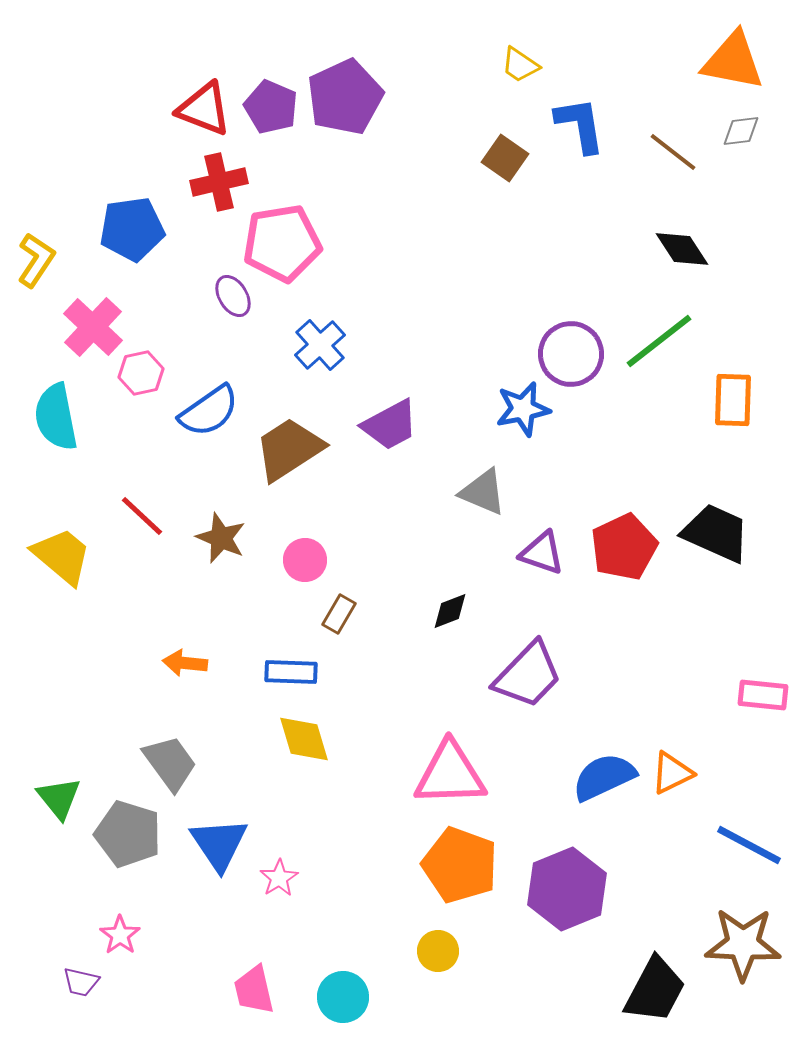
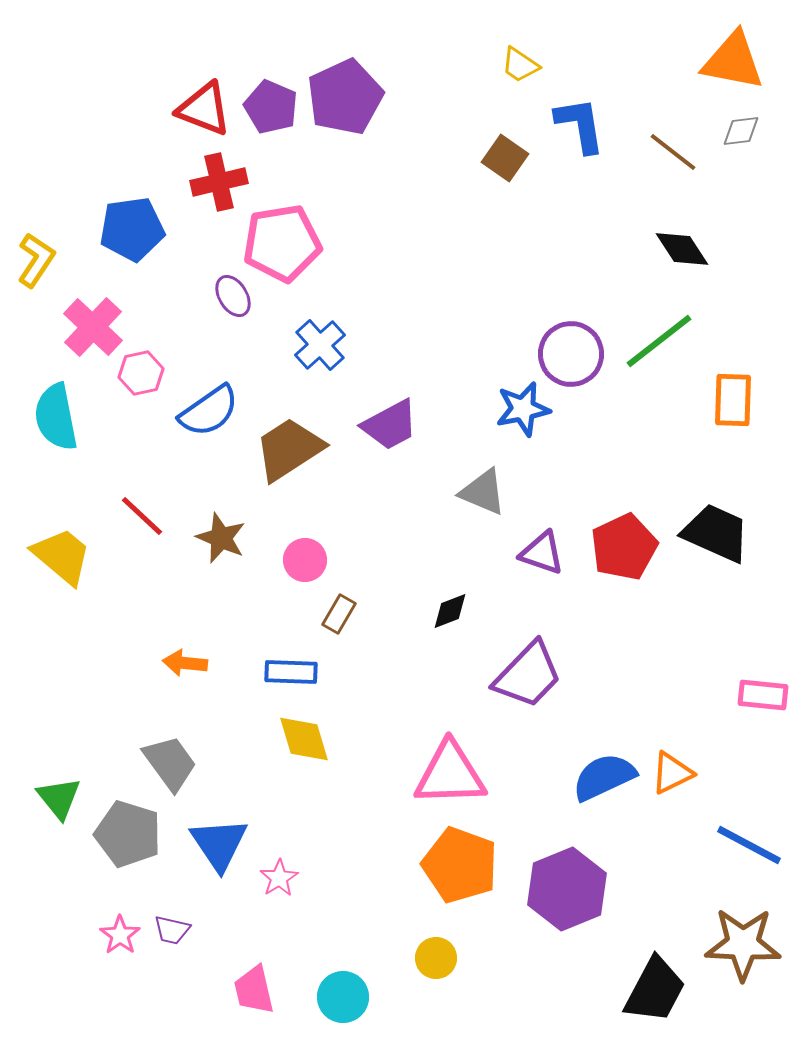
yellow circle at (438, 951): moved 2 px left, 7 px down
purple trapezoid at (81, 982): moved 91 px right, 52 px up
